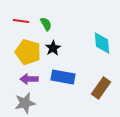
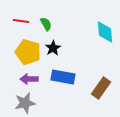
cyan diamond: moved 3 px right, 11 px up
